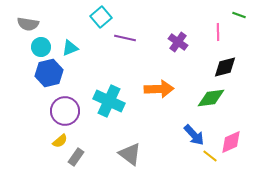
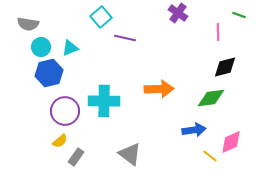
purple cross: moved 29 px up
cyan cross: moved 5 px left; rotated 24 degrees counterclockwise
blue arrow: moved 5 px up; rotated 55 degrees counterclockwise
